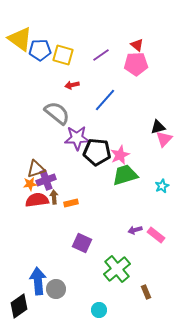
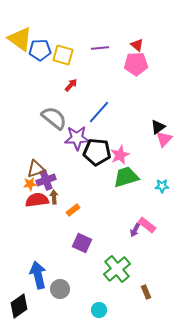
purple line: moved 1 px left, 7 px up; rotated 30 degrees clockwise
red arrow: moved 1 px left; rotated 144 degrees clockwise
blue line: moved 6 px left, 12 px down
gray semicircle: moved 3 px left, 5 px down
black triangle: rotated 21 degrees counterclockwise
green trapezoid: moved 1 px right, 2 px down
cyan star: rotated 24 degrees clockwise
orange rectangle: moved 2 px right, 7 px down; rotated 24 degrees counterclockwise
purple arrow: rotated 48 degrees counterclockwise
pink rectangle: moved 9 px left, 10 px up
blue arrow: moved 6 px up; rotated 8 degrees counterclockwise
gray circle: moved 4 px right
